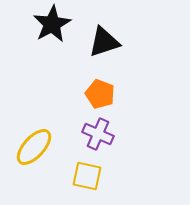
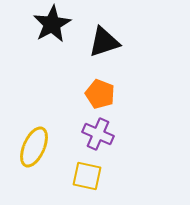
yellow ellipse: rotated 18 degrees counterclockwise
